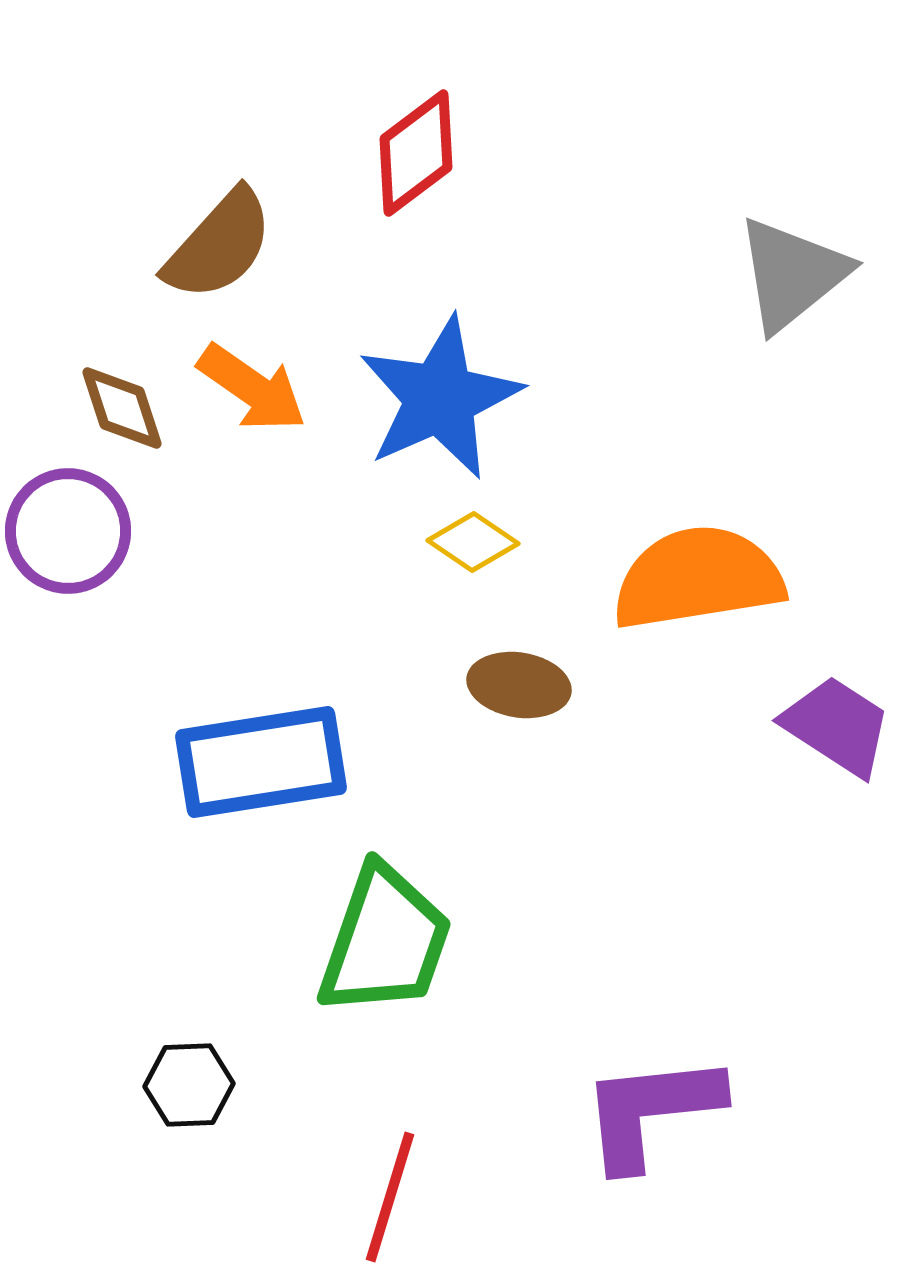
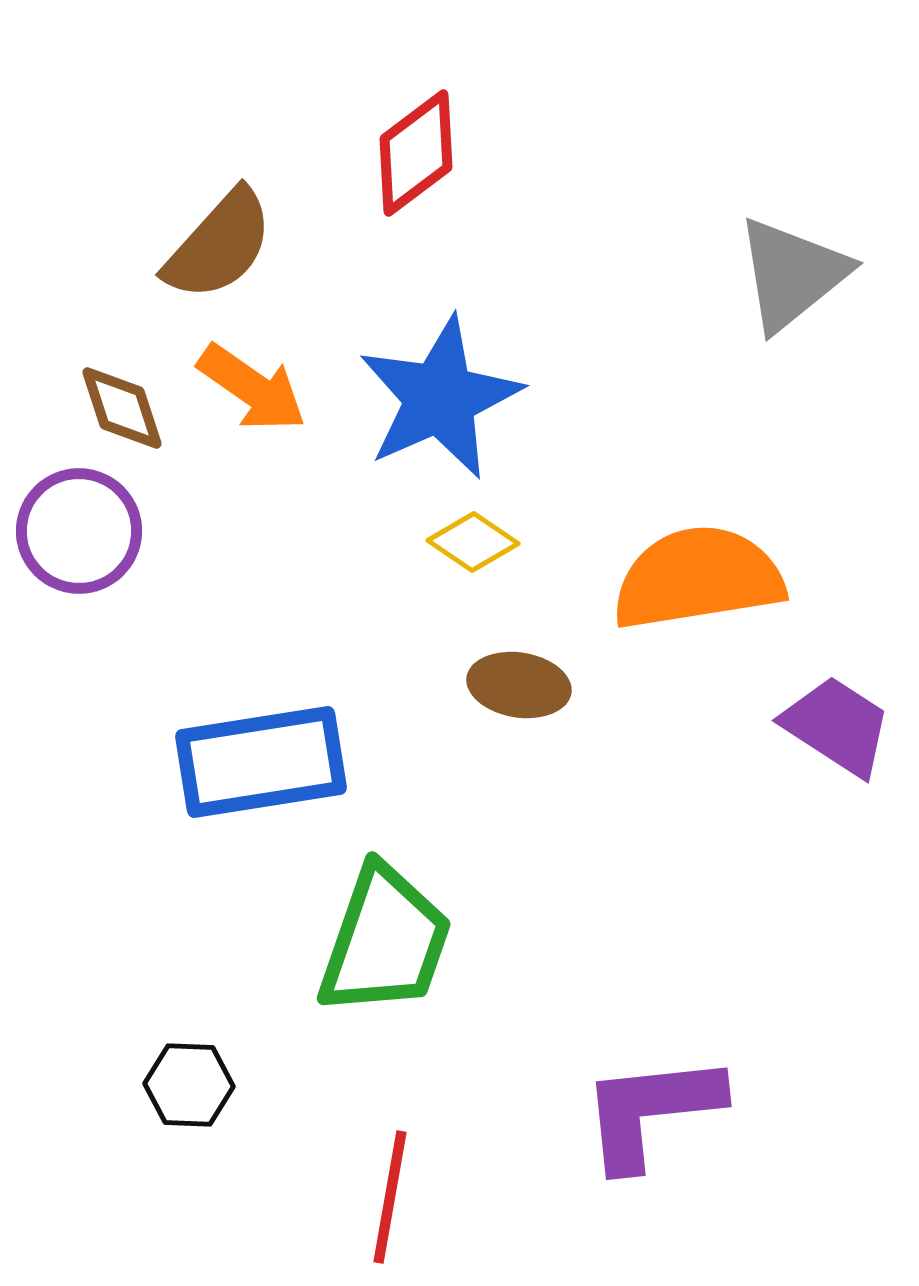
purple circle: moved 11 px right
black hexagon: rotated 4 degrees clockwise
red line: rotated 7 degrees counterclockwise
